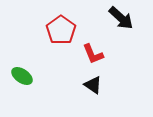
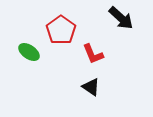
green ellipse: moved 7 px right, 24 px up
black triangle: moved 2 px left, 2 px down
